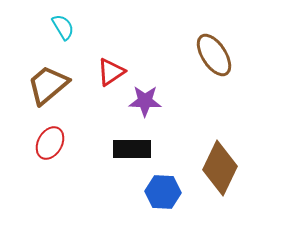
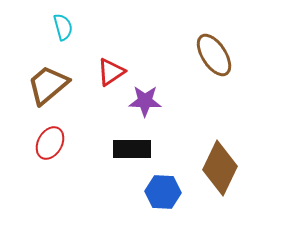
cyan semicircle: rotated 16 degrees clockwise
